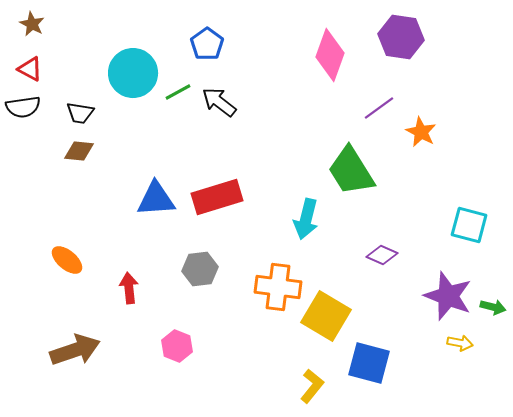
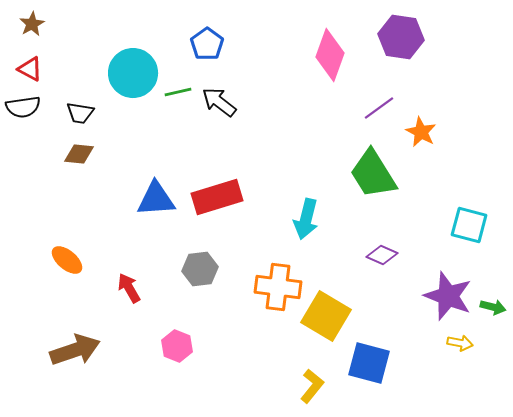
brown star: rotated 15 degrees clockwise
green line: rotated 16 degrees clockwise
brown diamond: moved 3 px down
green trapezoid: moved 22 px right, 3 px down
red arrow: rotated 24 degrees counterclockwise
